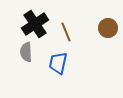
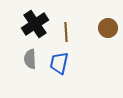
brown line: rotated 18 degrees clockwise
gray semicircle: moved 4 px right, 7 px down
blue trapezoid: moved 1 px right
